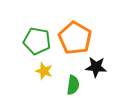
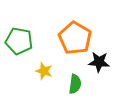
green pentagon: moved 18 px left
black star: moved 3 px right, 5 px up
green semicircle: moved 2 px right, 1 px up
